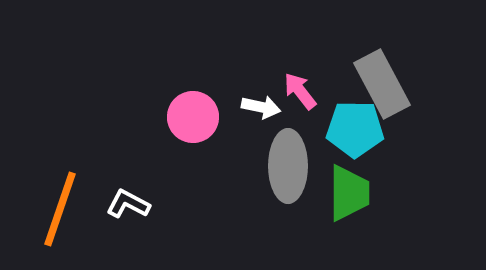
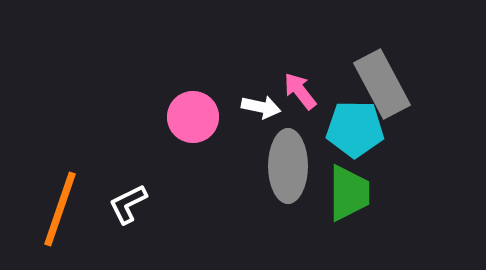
white L-shape: rotated 54 degrees counterclockwise
